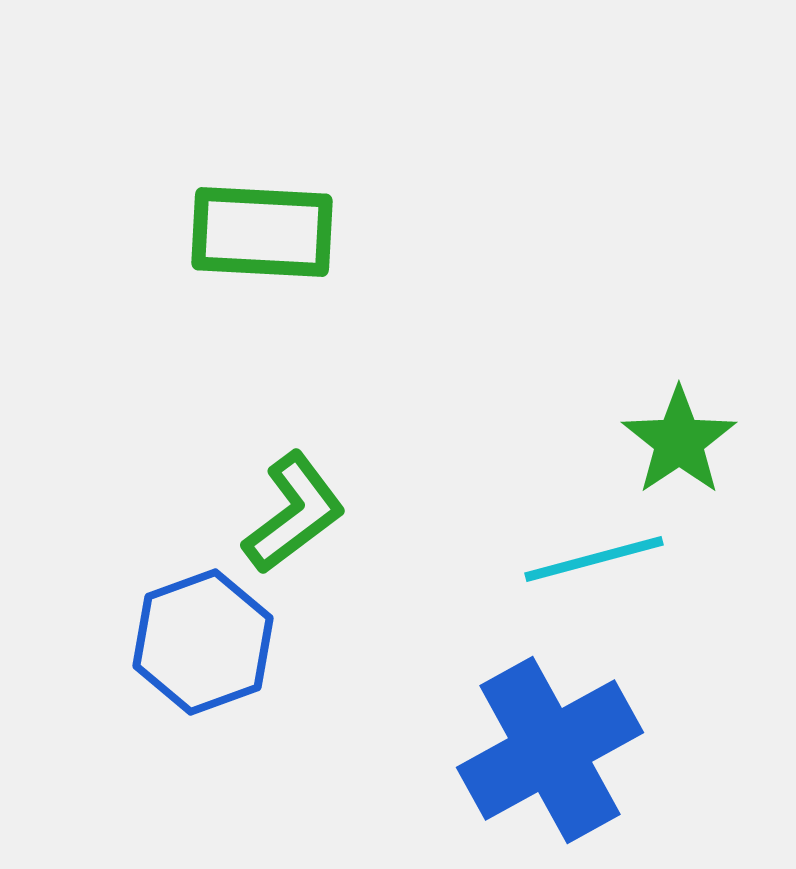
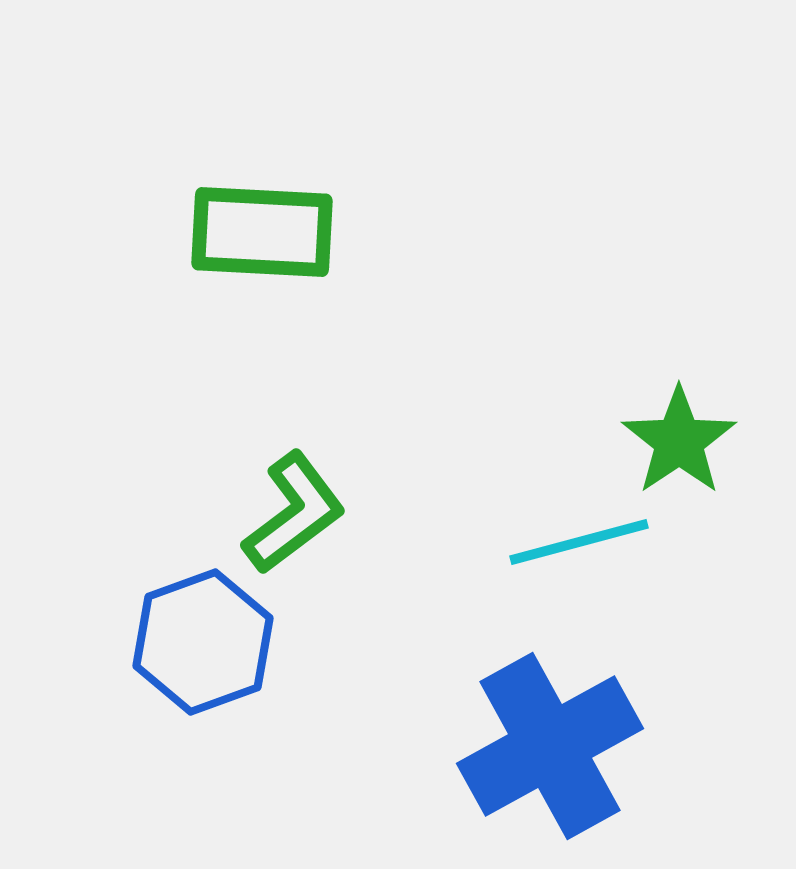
cyan line: moved 15 px left, 17 px up
blue cross: moved 4 px up
